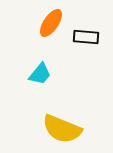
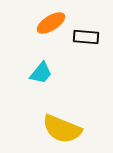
orange ellipse: rotated 24 degrees clockwise
cyan trapezoid: moved 1 px right, 1 px up
